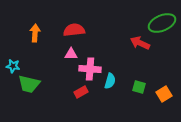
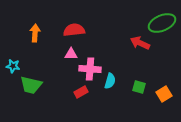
green trapezoid: moved 2 px right, 1 px down
